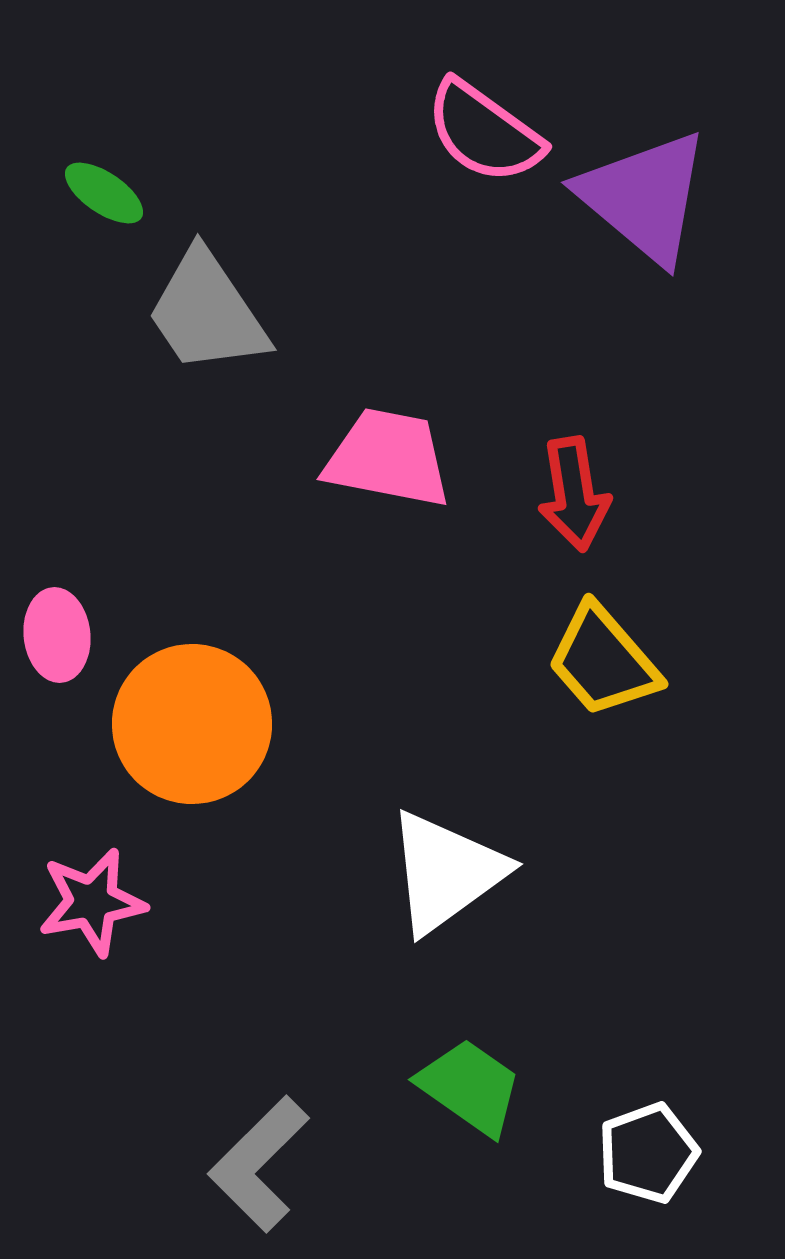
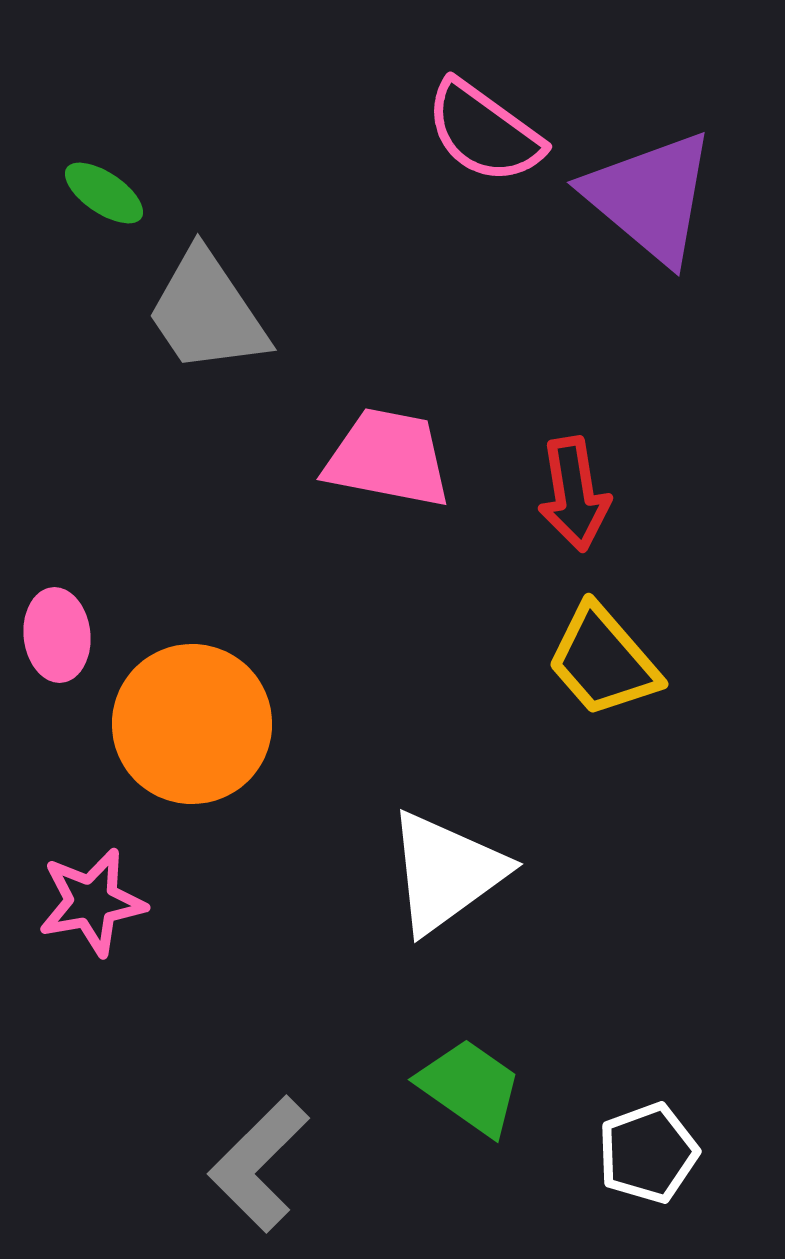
purple triangle: moved 6 px right
